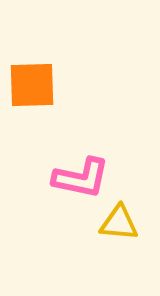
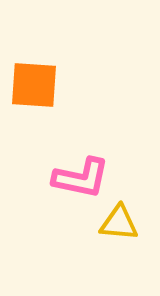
orange square: moved 2 px right; rotated 6 degrees clockwise
